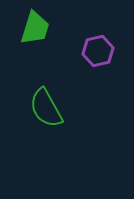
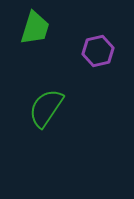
green semicircle: rotated 63 degrees clockwise
